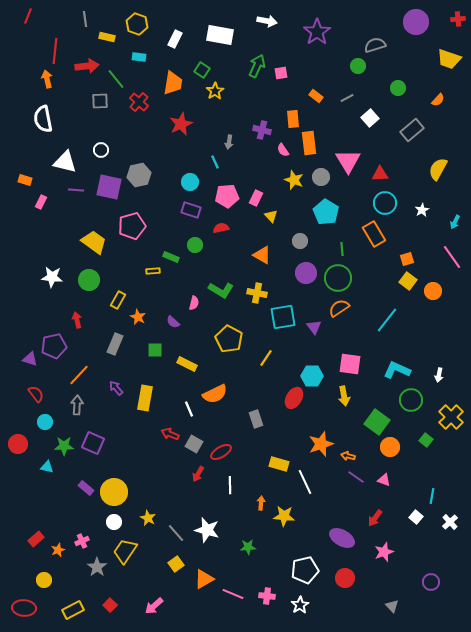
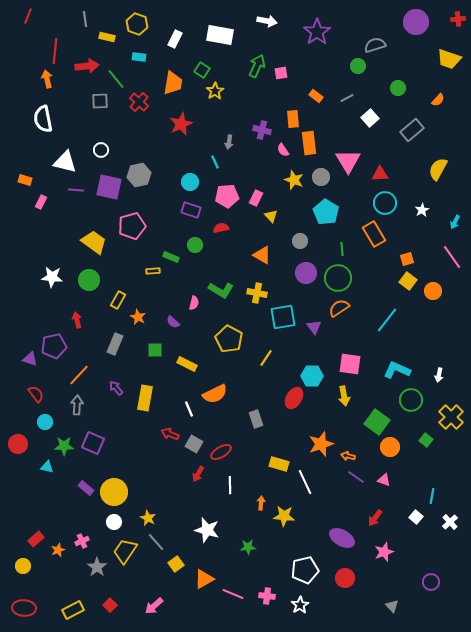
gray line at (176, 533): moved 20 px left, 9 px down
yellow circle at (44, 580): moved 21 px left, 14 px up
